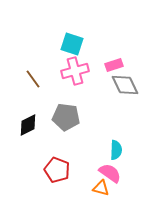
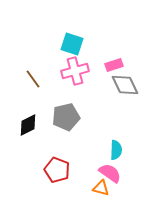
gray pentagon: rotated 20 degrees counterclockwise
